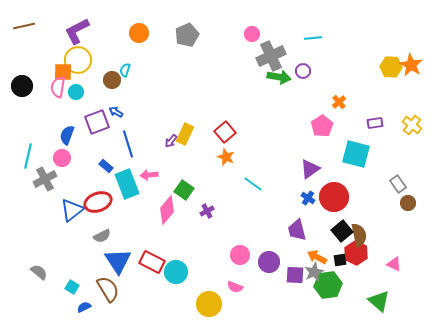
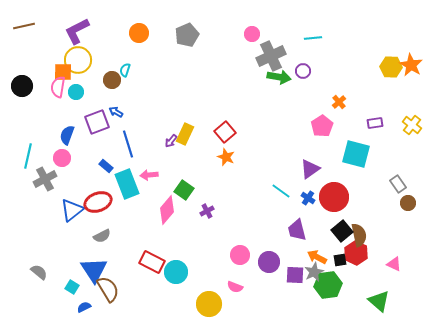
cyan line at (253, 184): moved 28 px right, 7 px down
blue triangle at (118, 261): moved 24 px left, 9 px down
